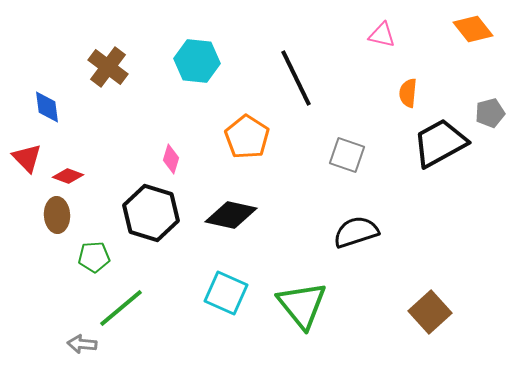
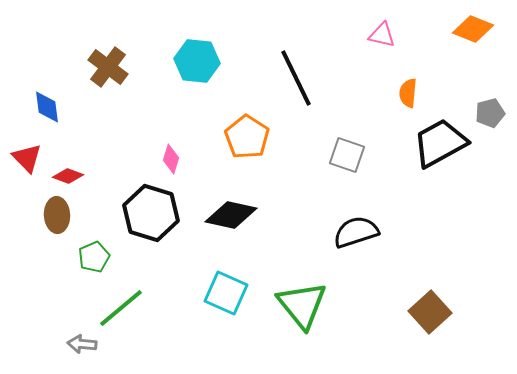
orange diamond: rotated 30 degrees counterclockwise
green pentagon: rotated 20 degrees counterclockwise
